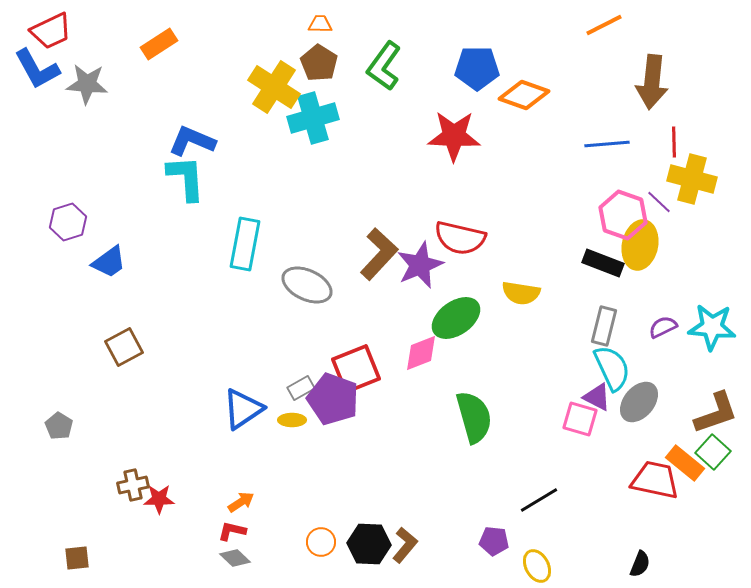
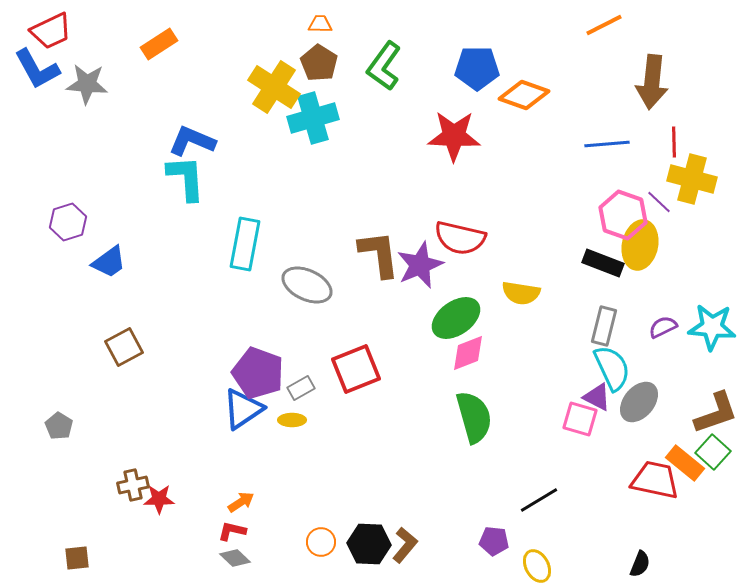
brown L-shape at (379, 254): rotated 50 degrees counterclockwise
pink diamond at (421, 353): moved 47 px right
purple pentagon at (333, 399): moved 75 px left, 26 px up
